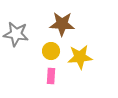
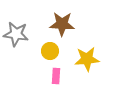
yellow circle: moved 1 px left
yellow star: moved 7 px right, 2 px down
pink rectangle: moved 5 px right
